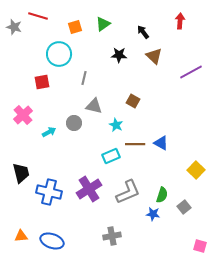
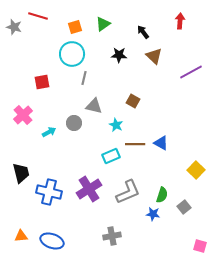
cyan circle: moved 13 px right
